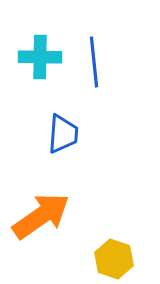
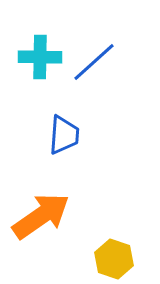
blue line: rotated 54 degrees clockwise
blue trapezoid: moved 1 px right, 1 px down
